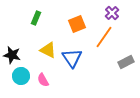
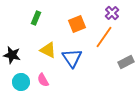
cyan circle: moved 6 px down
